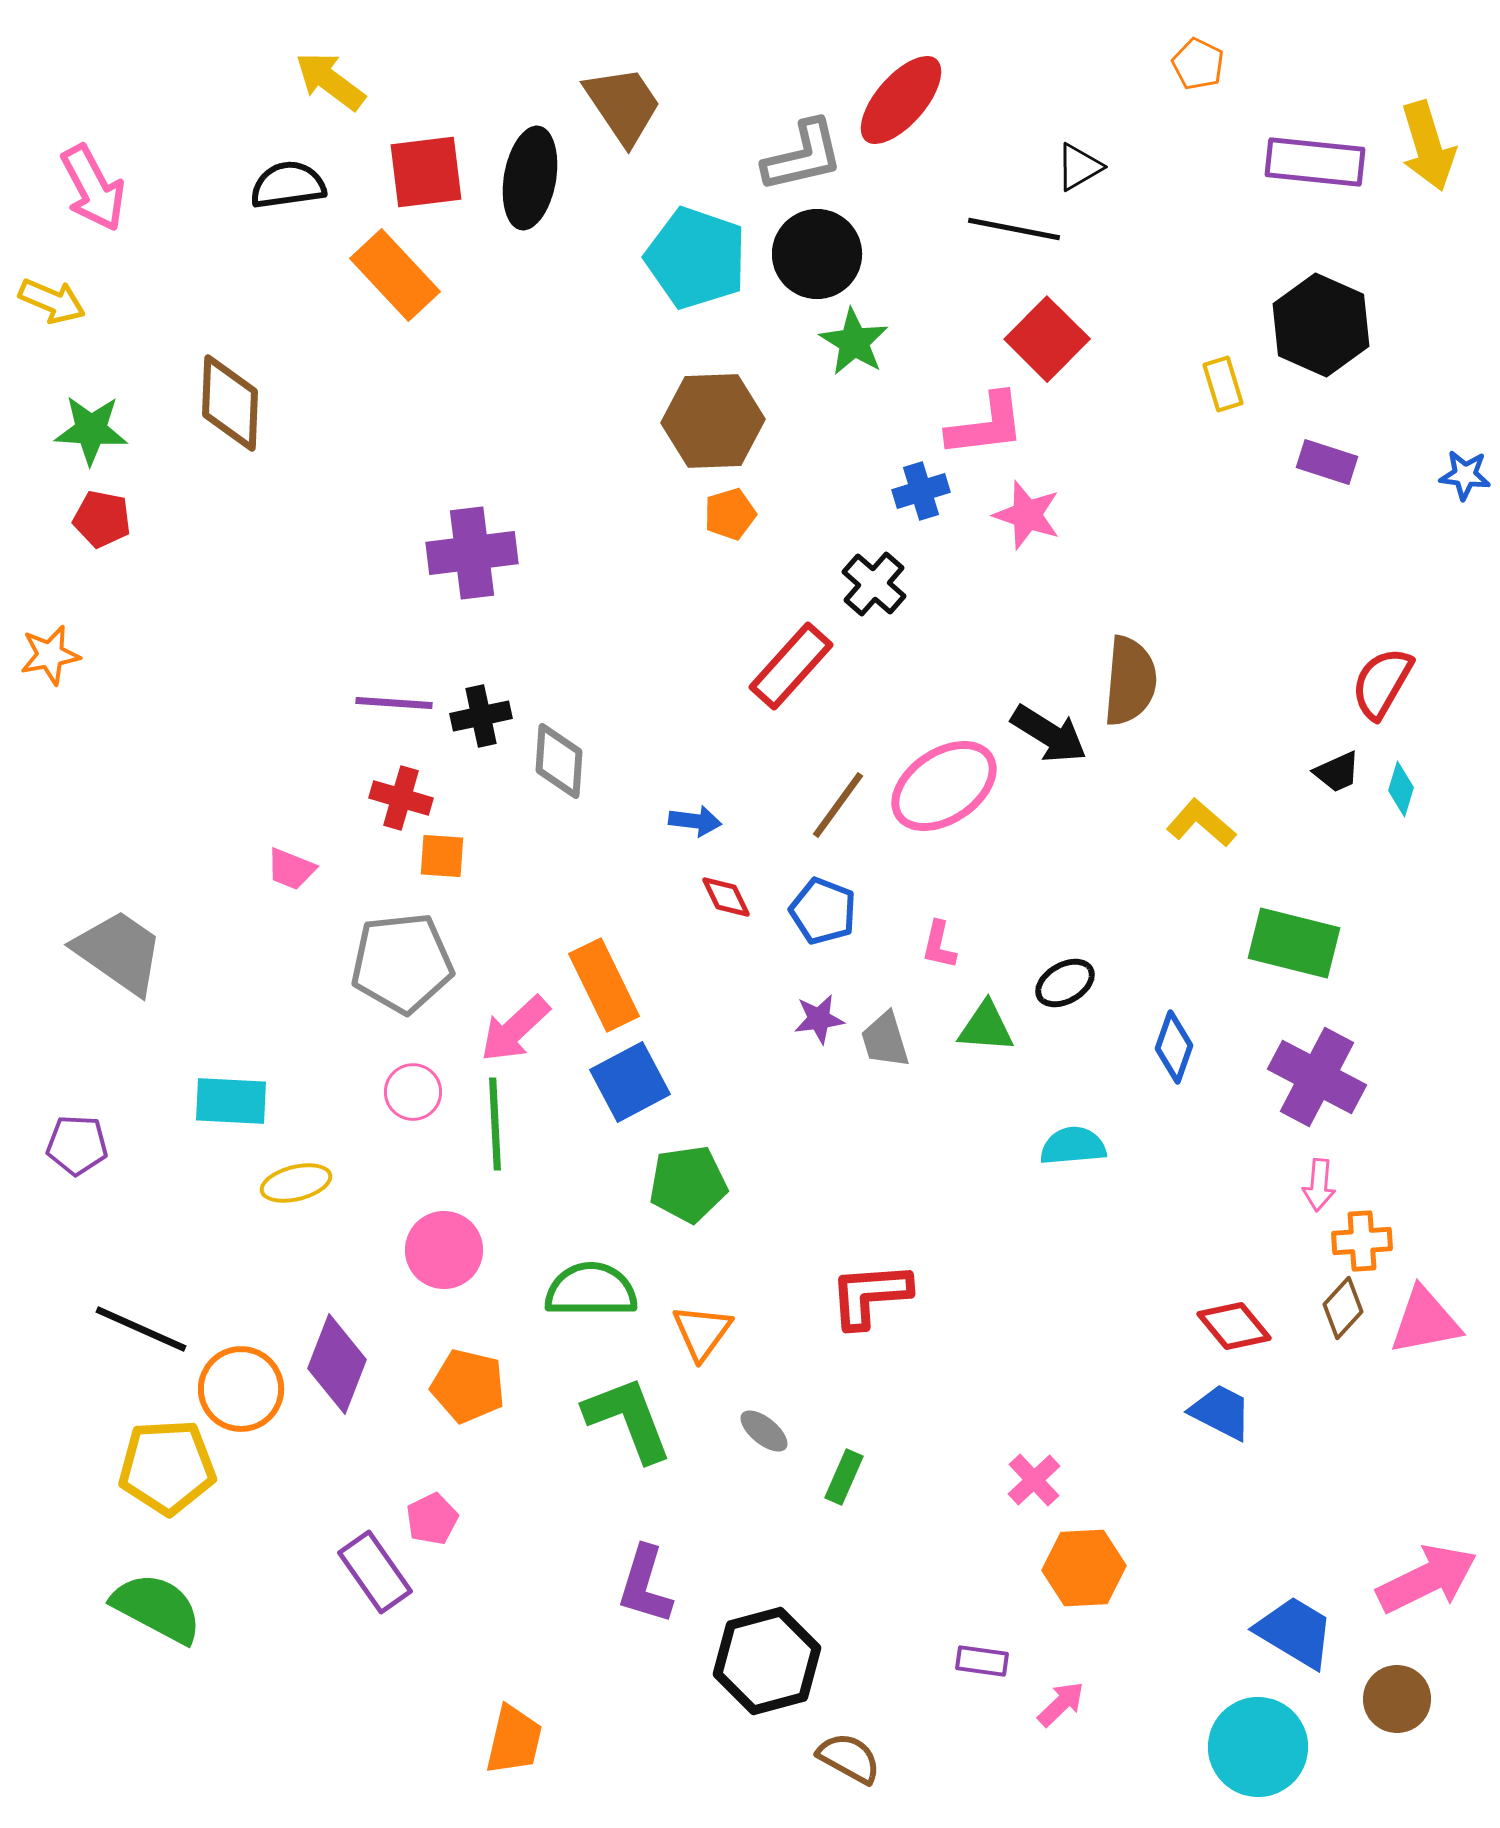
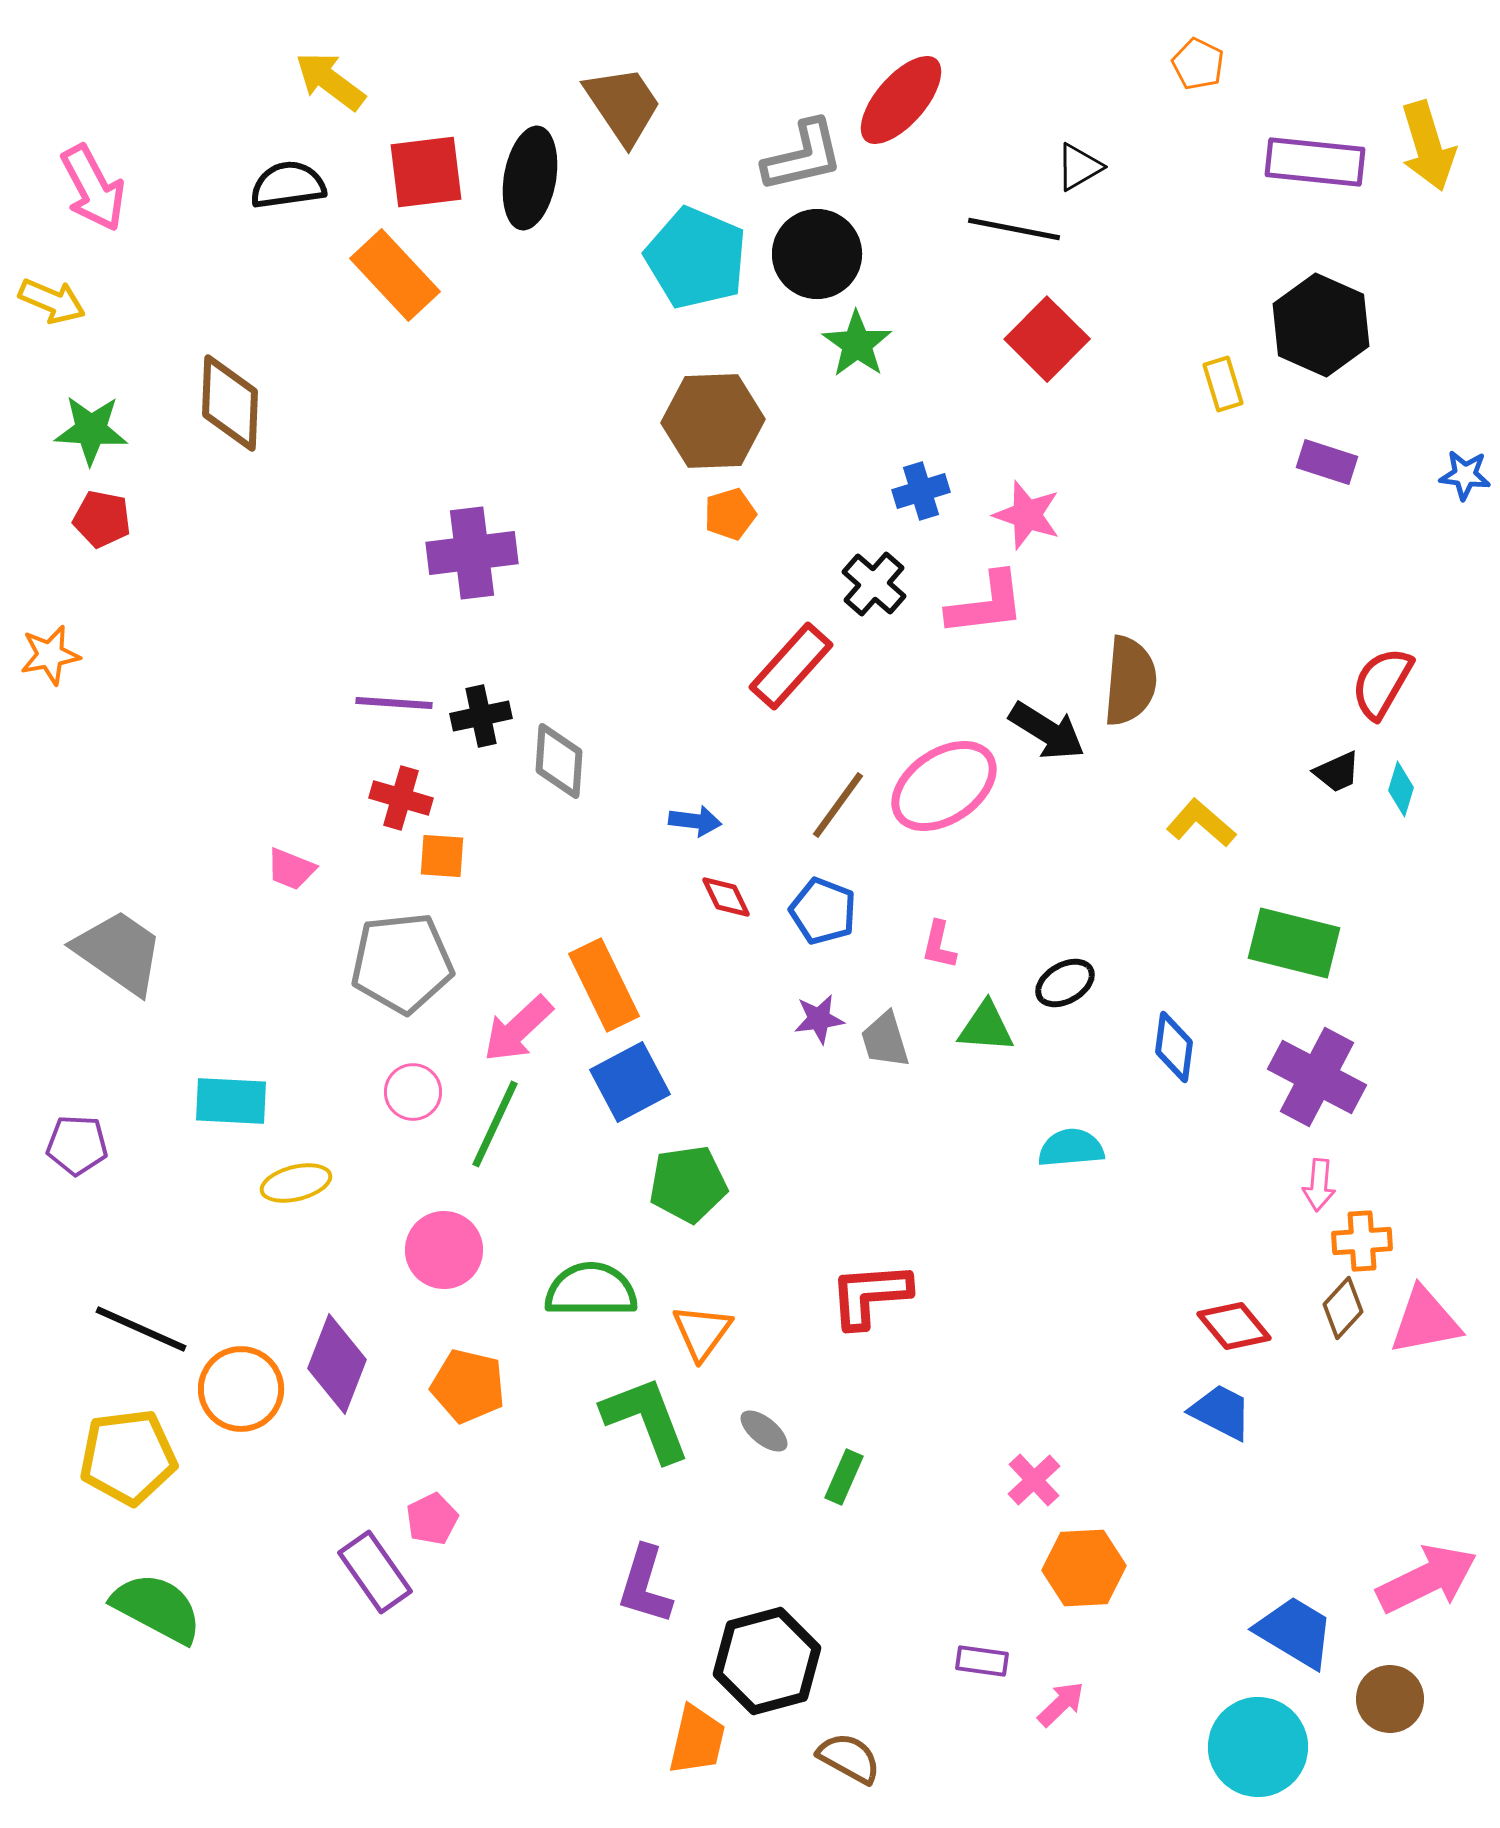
cyan pentagon at (696, 258): rotated 4 degrees clockwise
green star at (854, 342): moved 3 px right, 2 px down; rotated 4 degrees clockwise
pink L-shape at (986, 425): moved 179 px down
black arrow at (1049, 734): moved 2 px left, 3 px up
pink arrow at (515, 1029): moved 3 px right
blue diamond at (1174, 1047): rotated 12 degrees counterclockwise
green line at (495, 1124): rotated 28 degrees clockwise
cyan semicircle at (1073, 1146): moved 2 px left, 2 px down
green L-shape at (628, 1419): moved 18 px right
yellow pentagon at (167, 1467): moved 39 px left, 10 px up; rotated 4 degrees counterclockwise
brown circle at (1397, 1699): moved 7 px left
orange trapezoid at (514, 1740): moved 183 px right
